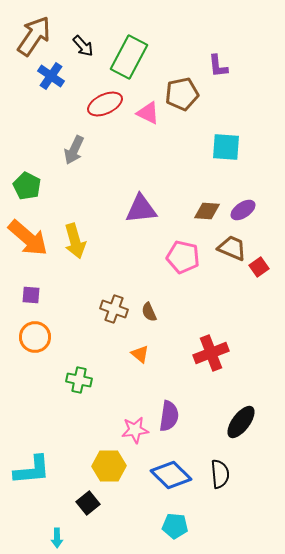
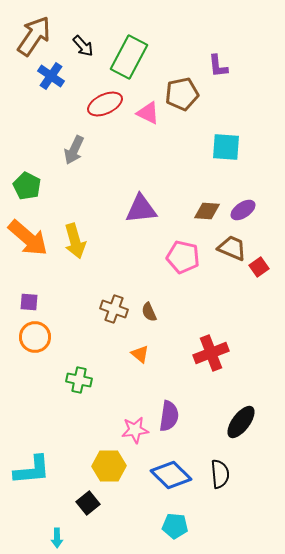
purple square: moved 2 px left, 7 px down
